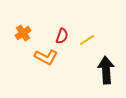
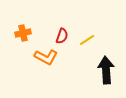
orange cross: rotated 21 degrees clockwise
